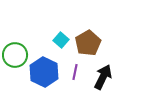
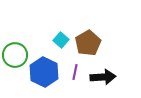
black arrow: rotated 60 degrees clockwise
